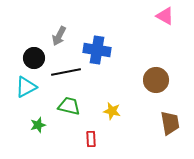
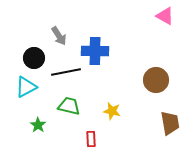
gray arrow: rotated 60 degrees counterclockwise
blue cross: moved 2 px left, 1 px down; rotated 8 degrees counterclockwise
green star: rotated 21 degrees counterclockwise
